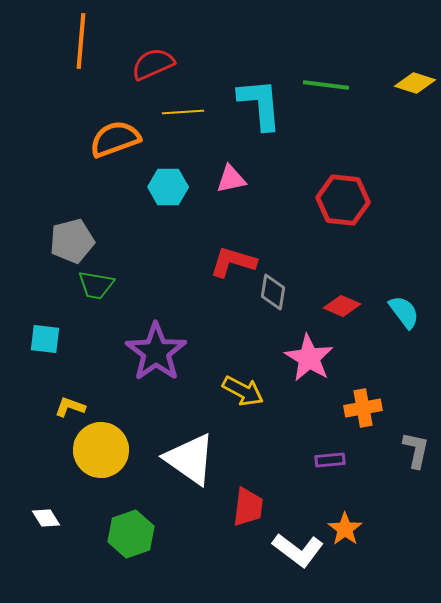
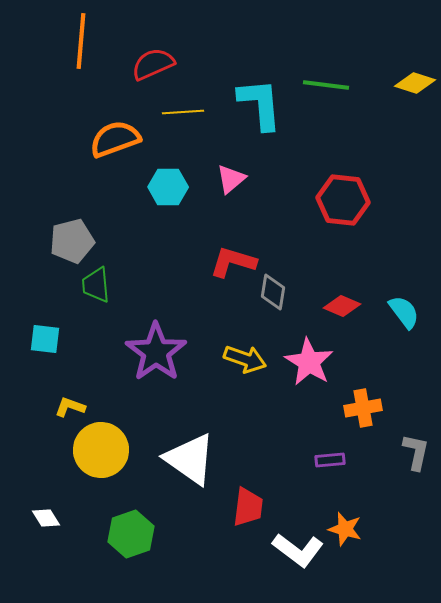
pink triangle: rotated 28 degrees counterclockwise
green trapezoid: rotated 75 degrees clockwise
pink star: moved 4 px down
yellow arrow: moved 2 px right, 32 px up; rotated 9 degrees counterclockwise
gray L-shape: moved 2 px down
orange star: rotated 20 degrees counterclockwise
